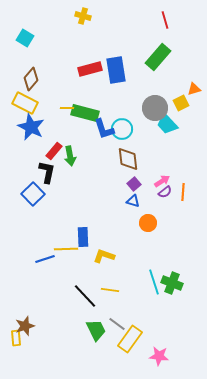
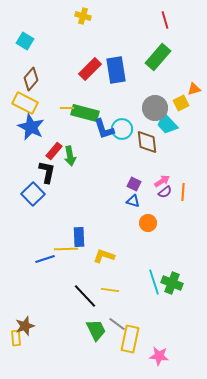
cyan square at (25, 38): moved 3 px down
red rectangle at (90, 69): rotated 30 degrees counterclockwise
brown diamond at (128, 159): moved 19 px right, 17 px up
purple square at (134, 184): rotated 24 degrees counterclockwise
blue rectangle at (83, 237): moved 4 px left
yellow rectangle at (130, 339): rotated 24 degrees counterclockwise
